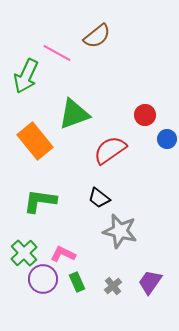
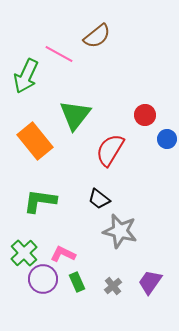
pink line: moved 2 px right, 1 px down
green triangle: moved 1 px right, 1 px down; rotated 32 degrees counterclockwise
red semicircle: rotated 24 degrees counterclockwise
black trapezoid: moved 1 px down
